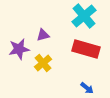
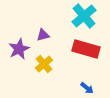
purple star: rotated 15 degrees counterclockwise
yellow cross: moved 1 px right, 1 px down
